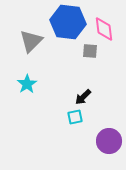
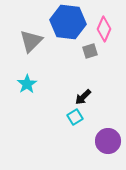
pink diamond: rotated 30 degrees clockwise
gray square: rotated 21 degrees counterclockwise
cyan square: rotated 21 degrees counterclockwise
purple circle: moved 1 px left
